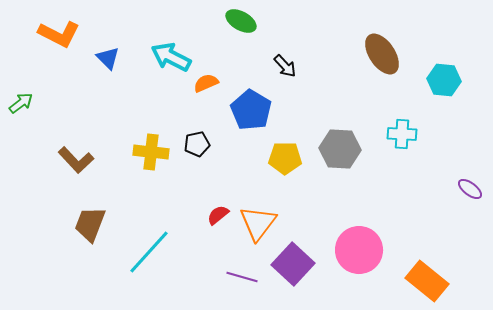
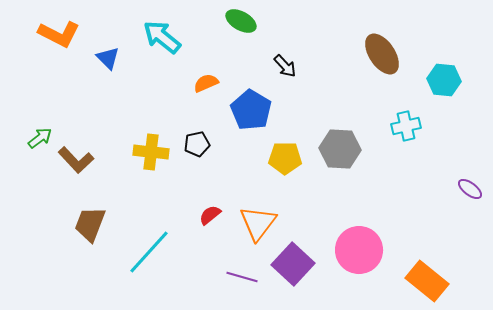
cyan arrow: moved 9 px left, 20 px up; rotated 12 degrees clockwise
green arrow: moved 19 px right, 35 px down
cyan cross: moved 4 px right, 8 px up; rotated 16 degrees counterclockwise
red semicircle: moved 8 px left
